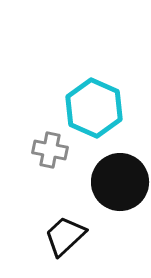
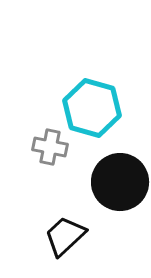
cyan hexagon: moved 2 px left; rotated 8 degrees counterclockwise
gray cross: moved 3 px up
